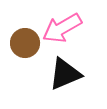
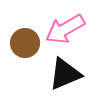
pink arrow: moved 3 px right, 1 px down
